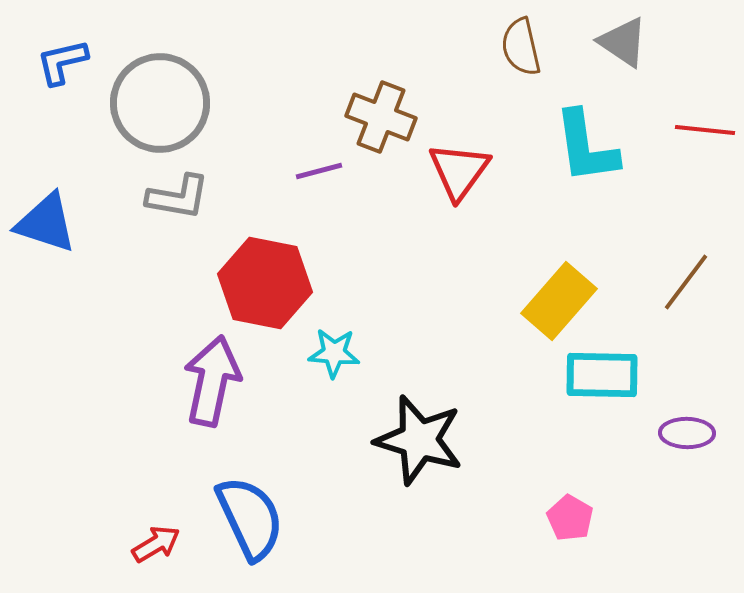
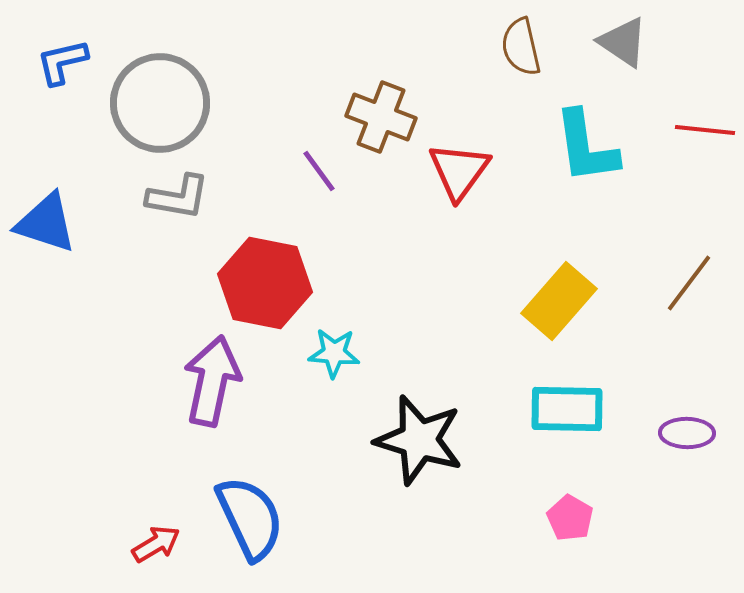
purple line: rotated 69 degrees clockwise
brown line: moved 3 px right, 1 px down
cyan rectangle: moved 35 px left, 34 px down
